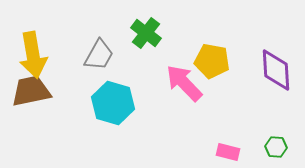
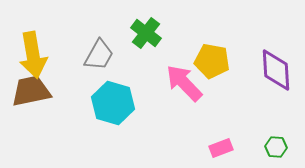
pink rectangle: moved 7 px left, 4 px up; rotated 35 degrees counterclockwise
